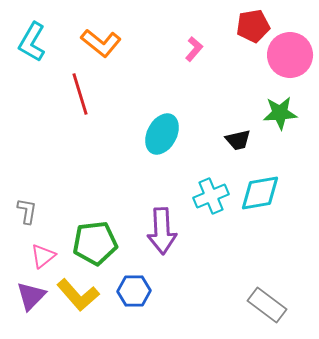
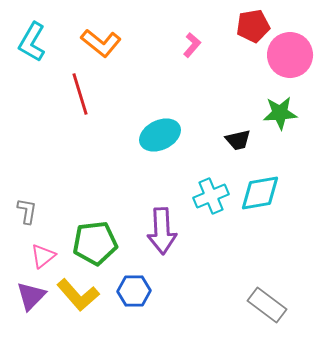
pink L-shape: moved 2 px left, 4 px up
cyan ellipse: moved 2 px left, 1 px down; rotated 36 degrees clockwise
